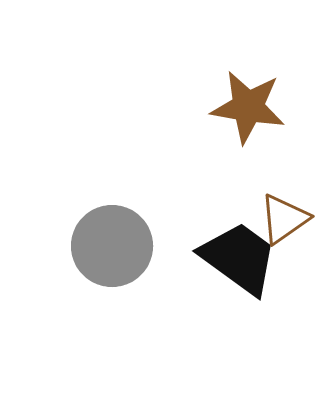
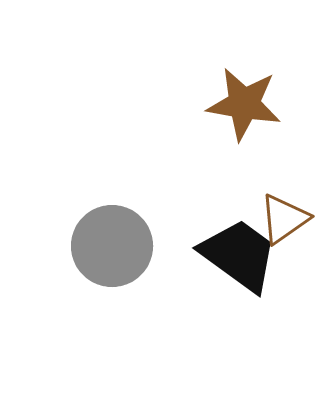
brown star: moved 4 px left, 3 px up
black trapezoid: moved 3 px up
